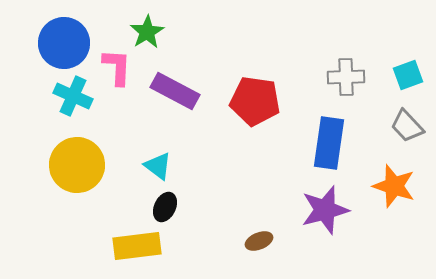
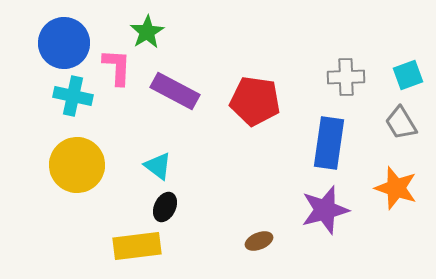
cyan cross: rotated 12 degrees counterclockwise
gray trapezoid: moved 6 px left, 3 px up; rotated 12 degrees clockwise
orange star: moved 2 px right, 2 px down
